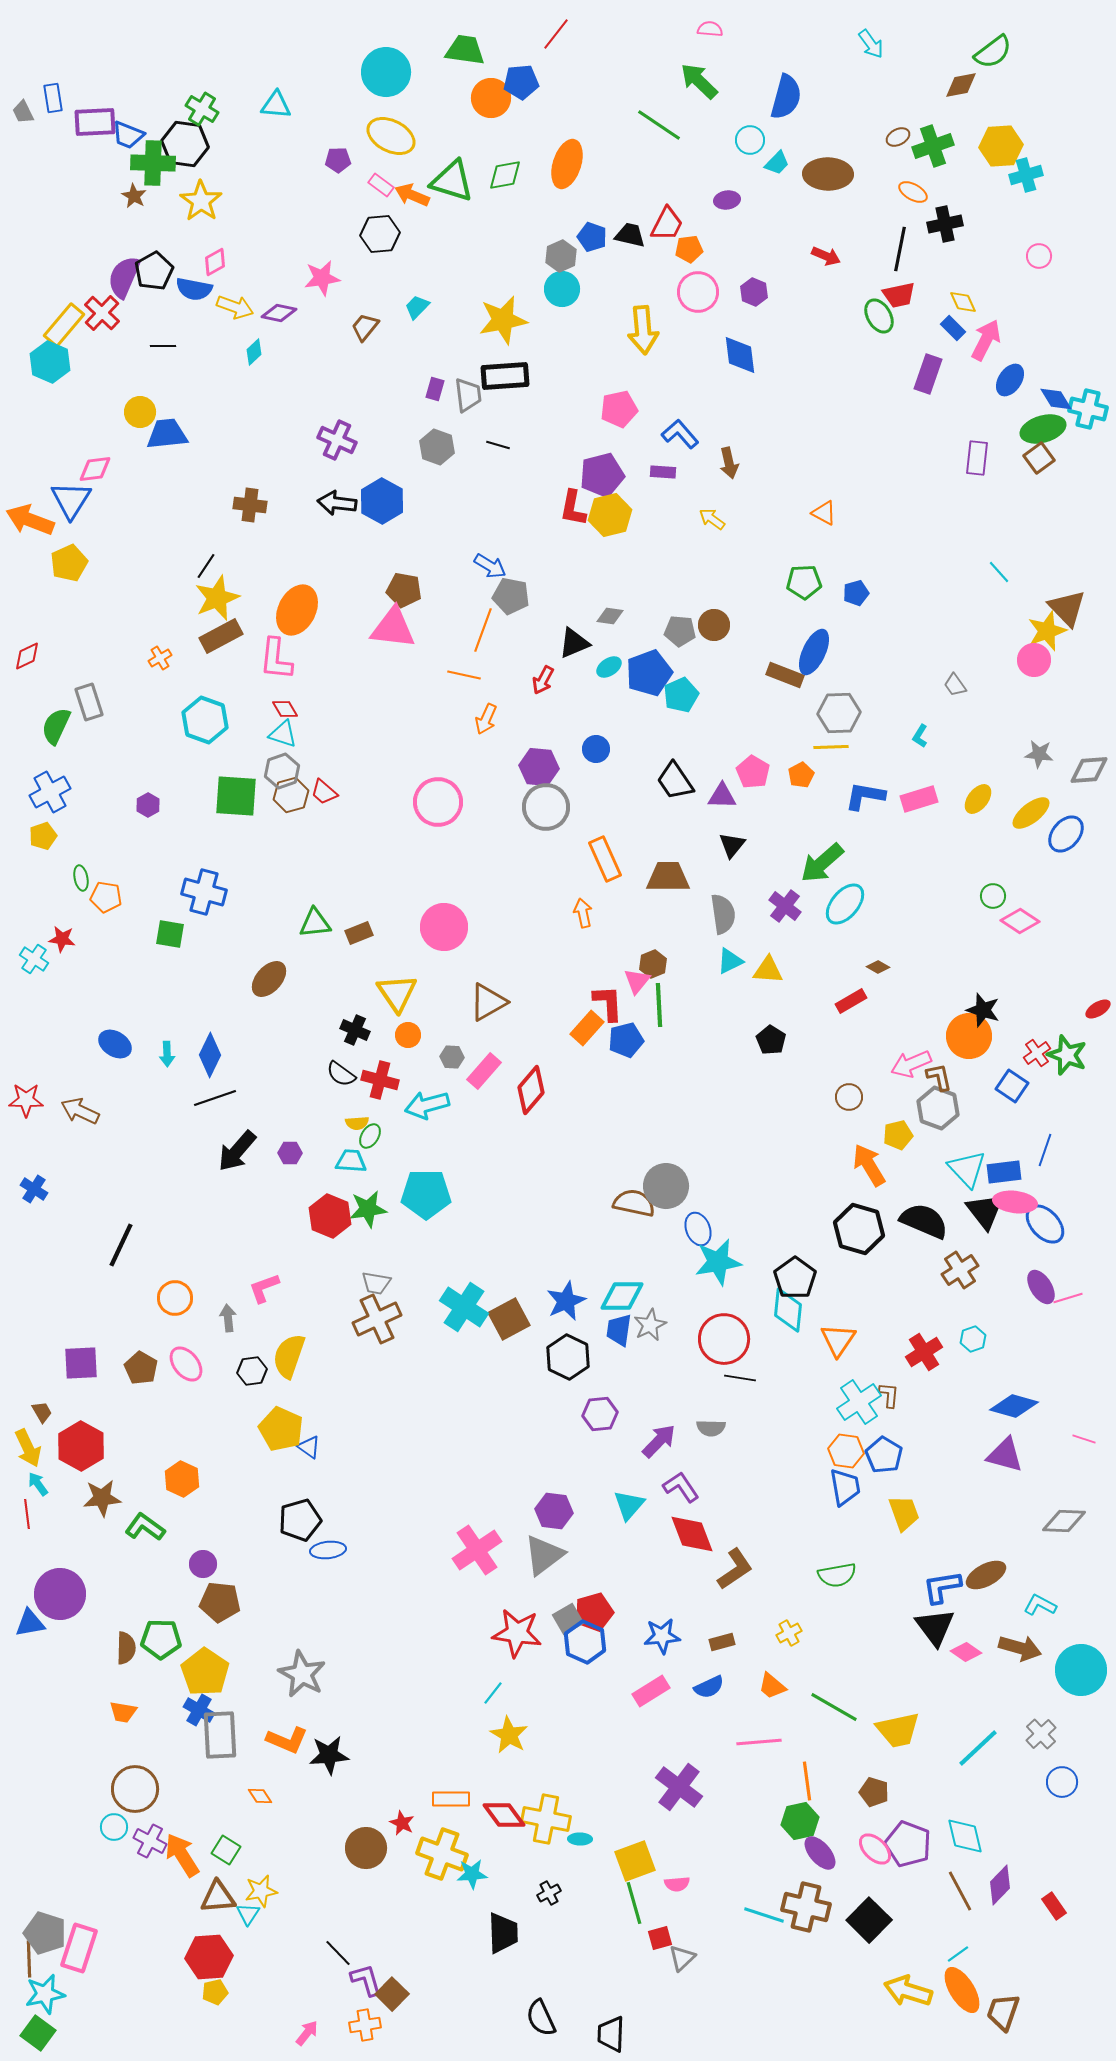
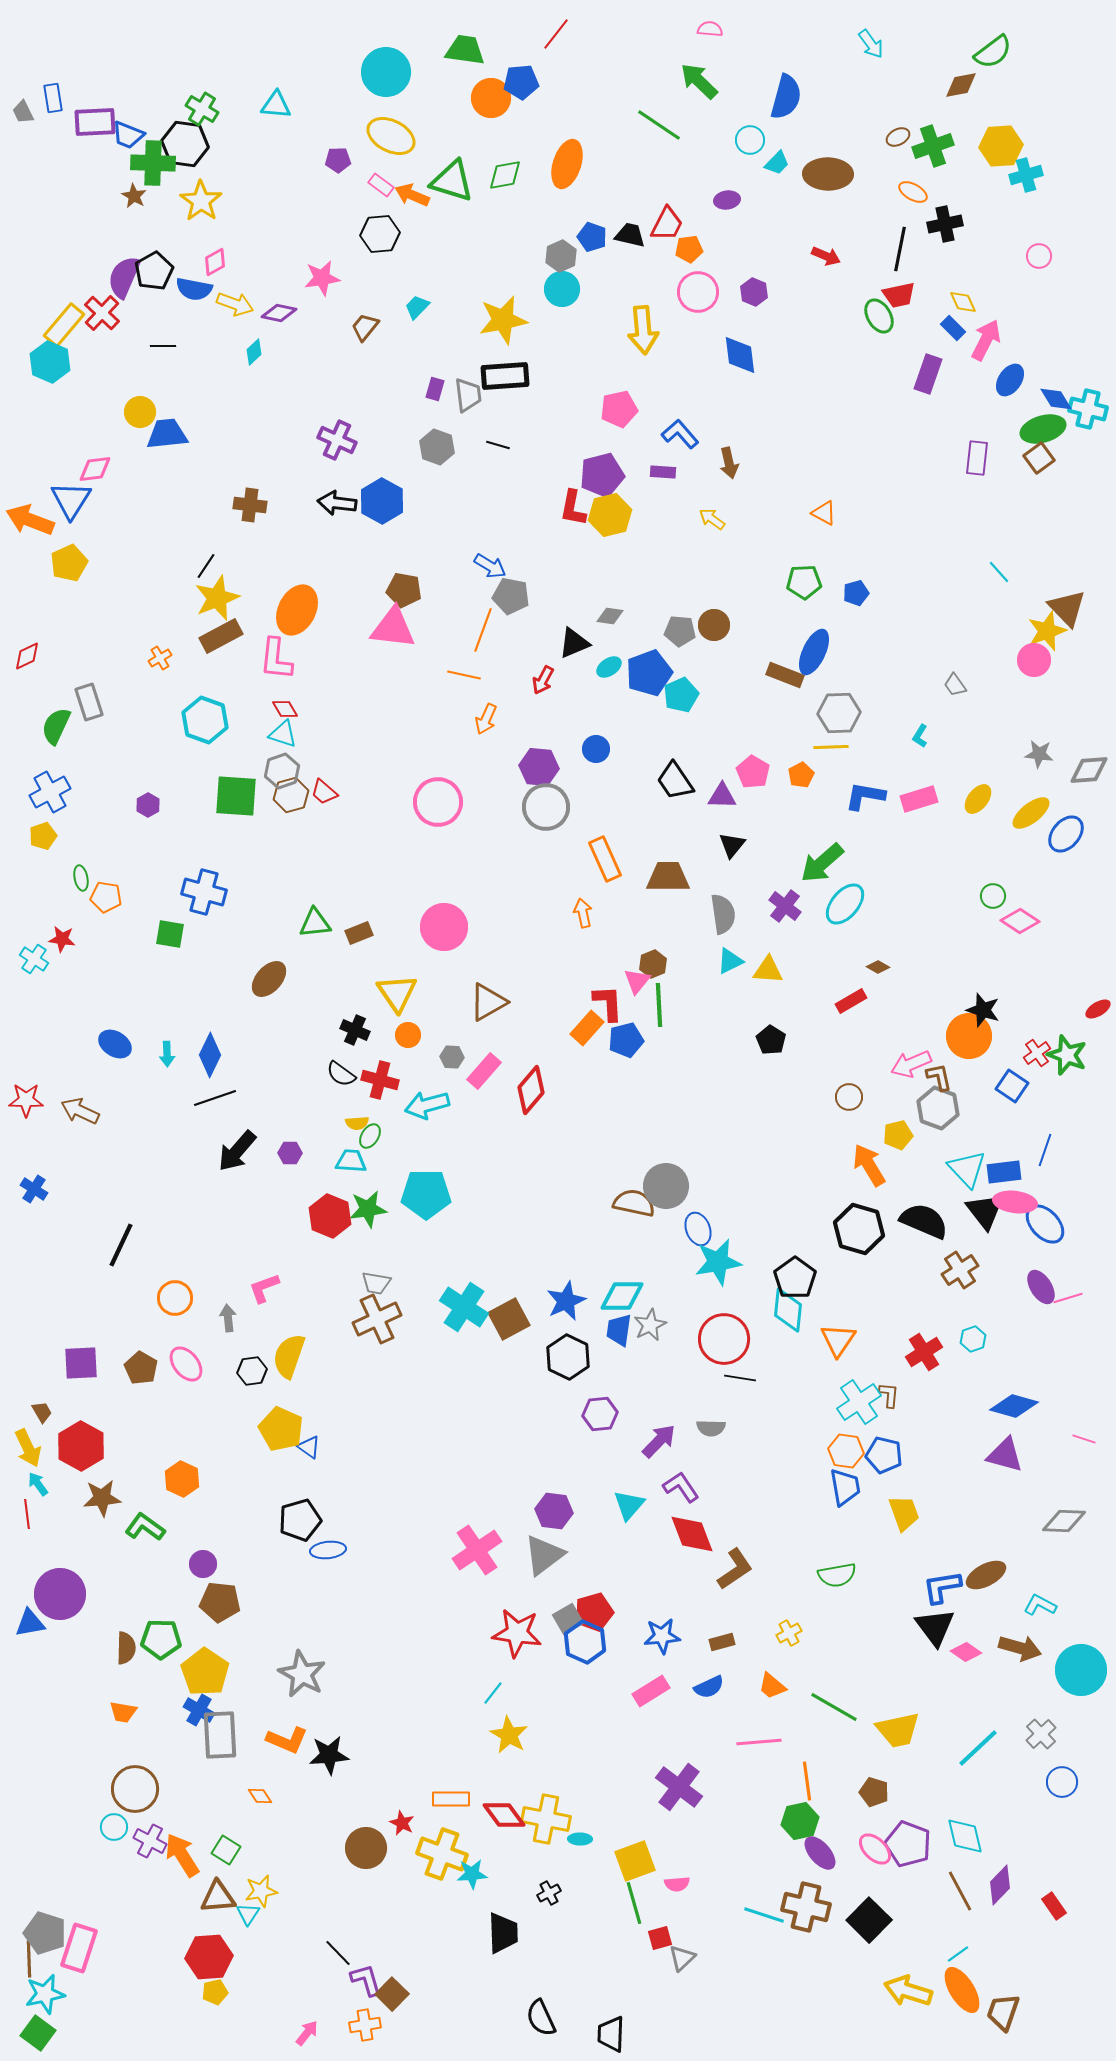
yellow arrow at (235, 307): moved 3 px up
blue pentagon at (884, 1455): rotated 18 degrees counterclockwise
